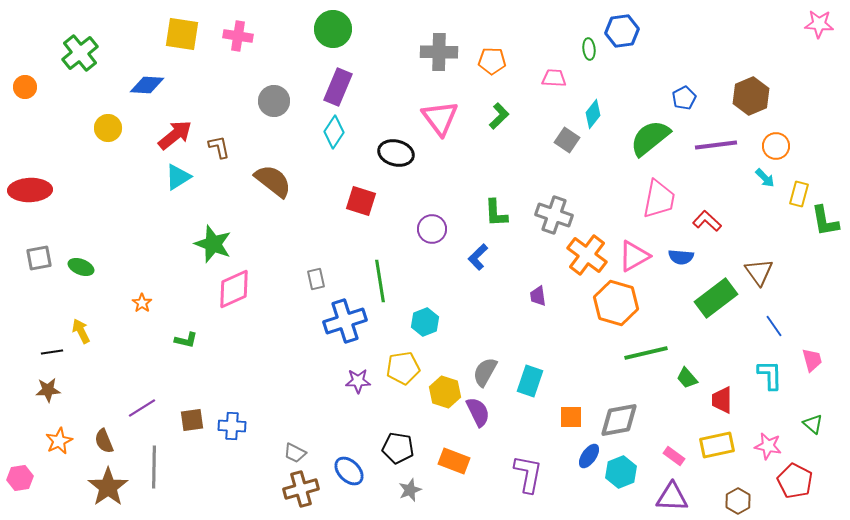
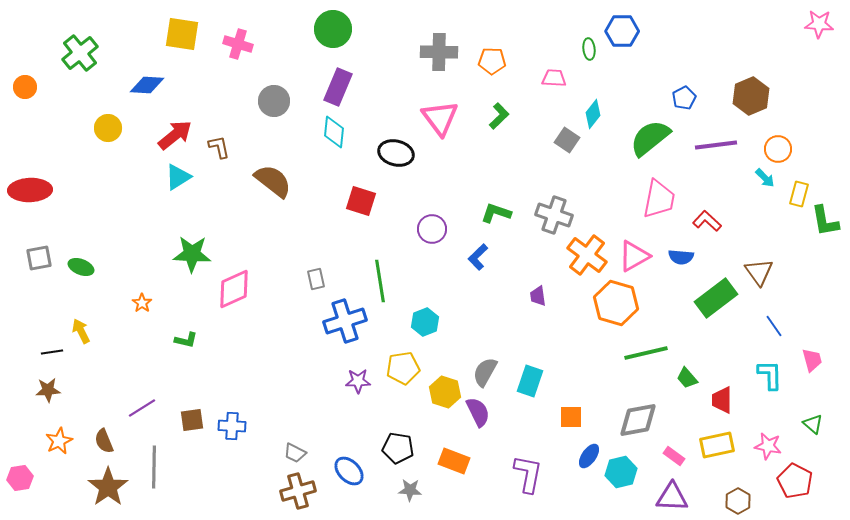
blue hexagon at (622, 31): rotated 8 degrees clockwise
pink cross at (238, 36): moved 8 px down; rotated 8 degrees clockwise
cyan diamond at (334, 132): rotated 28 degrees counterclockwise
orange circle at (776, 146): moved 2 px right, 3 px down
green L-shape at (496, 213): rotated 112 degrees clockwise
green star at (213, 244): moved 21 px left, 10 px down; rotated 18 degrees counterclockwise
gray diamond at (619, 420): moved 19 px right
cyan hexagon at (621, 472): rotated 8 degrees clockwise
brown cross at (301, 489): moved 3 px left, 2 px down
gray star at (410, 490): rotated 25 degrees clockwise
